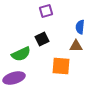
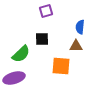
black square: rotated 24 degrees clockwise
green semicircle: rotated 18 degrees counterclockwise
